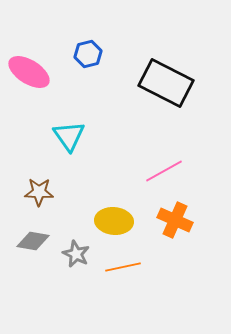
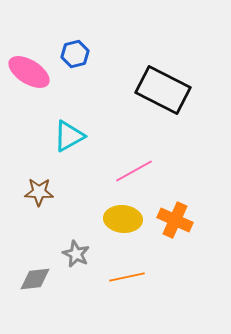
blue hexagon: moved 13 px left
black rectangle: moved 3 px left, 7 px down
cyan triangle: rotated 36 degrees clockwise
pink line: moved 30 px left
yellow ellipse: moved 9 px right, 2 px up
gray diamond: moved 2 px right, 38 px down; rotated 16 degrees counterclockwise
orange line: moved 4 px right, 10 px down
